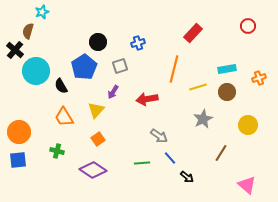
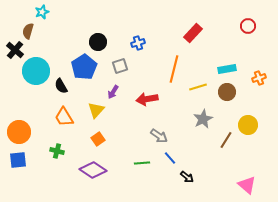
brown line: moved 5 px right, 13 px up
